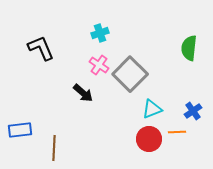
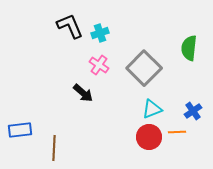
black L-shape: moved 29 px right, 22 px up
gray square: moved 14 px right, 6 px up
red circle: moved 2 px up
